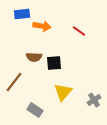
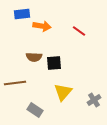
brown line: moved 1 px right, 1 px down; rotated 45 degrees clockwise
